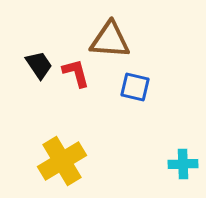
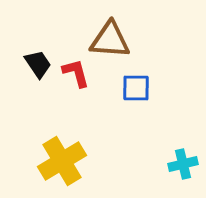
black trapezoid: moved 1 px left, 1 px up
blue square: moved 1 px right, 1 px down; rotated 12 degrees counterclockwise
cyan cross: rotated 12 degrees counterclockwise
